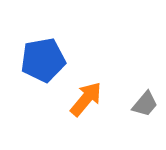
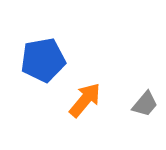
orange arrow: moved 1 px left, 1 px down
